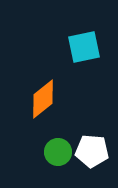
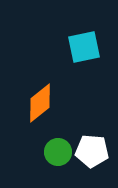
orange diamond: moved 3 px left, 4 px down
